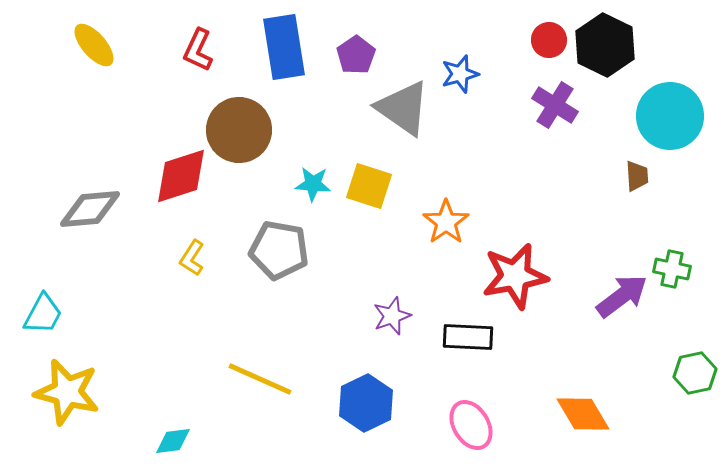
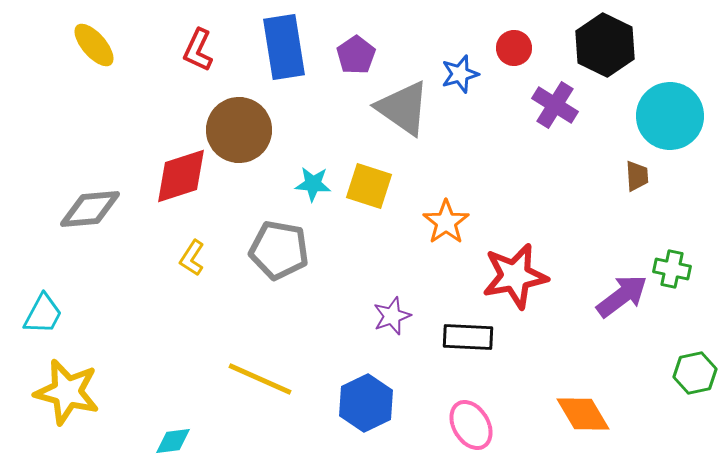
red circle: moved 35 px left, 8 px down
